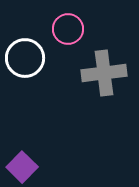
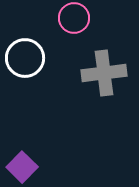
pink circle: moved 6 px right, 11 px up
